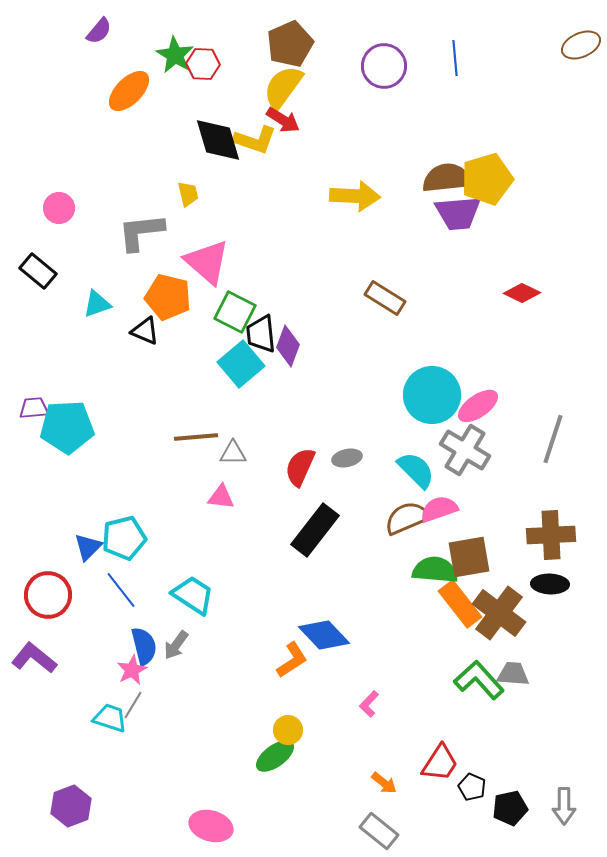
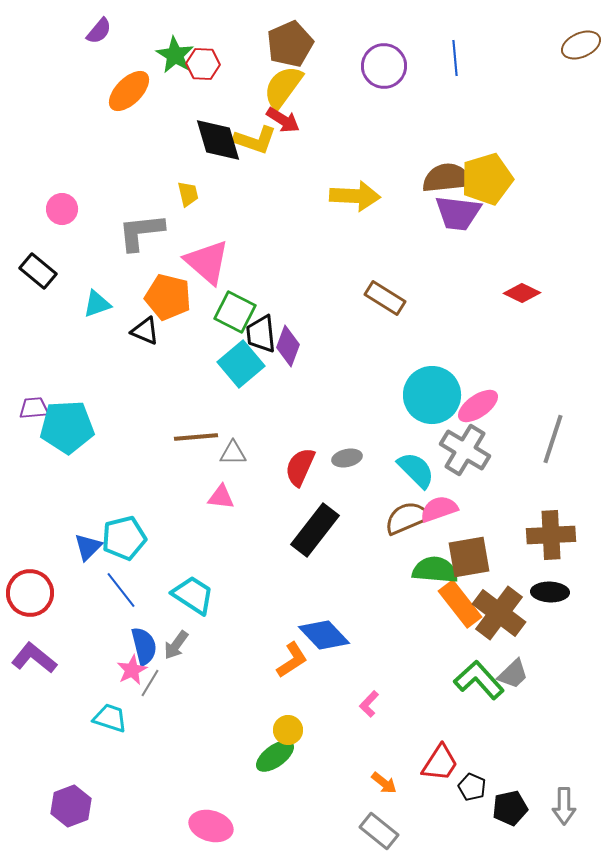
pink circle at (59, 208): moved 3 px right, 1 px down
purple trapezoid at (458, 213): rotated 12 degrees clockwise
black ellipse at (550, 584): moved 8 px down
red circle at (48, 595): moved 18 px left, 2 px up
gray trapezoid at (513, 674): rotated 132 degrees clockwise
gray line at (133, 705): moved 17 px right, 22 px up
